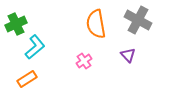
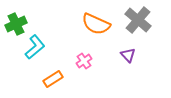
gray cross: rotated 12 degrees clockwise
orange semicircle: rotated 56 degrees counterclockwise
orange rectangle: moved 26 px right
